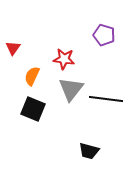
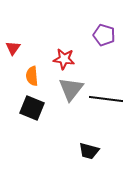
orange semicircle: rotated 30 degrees counterclockwise
black square: moved 1 px left, 1 px up
